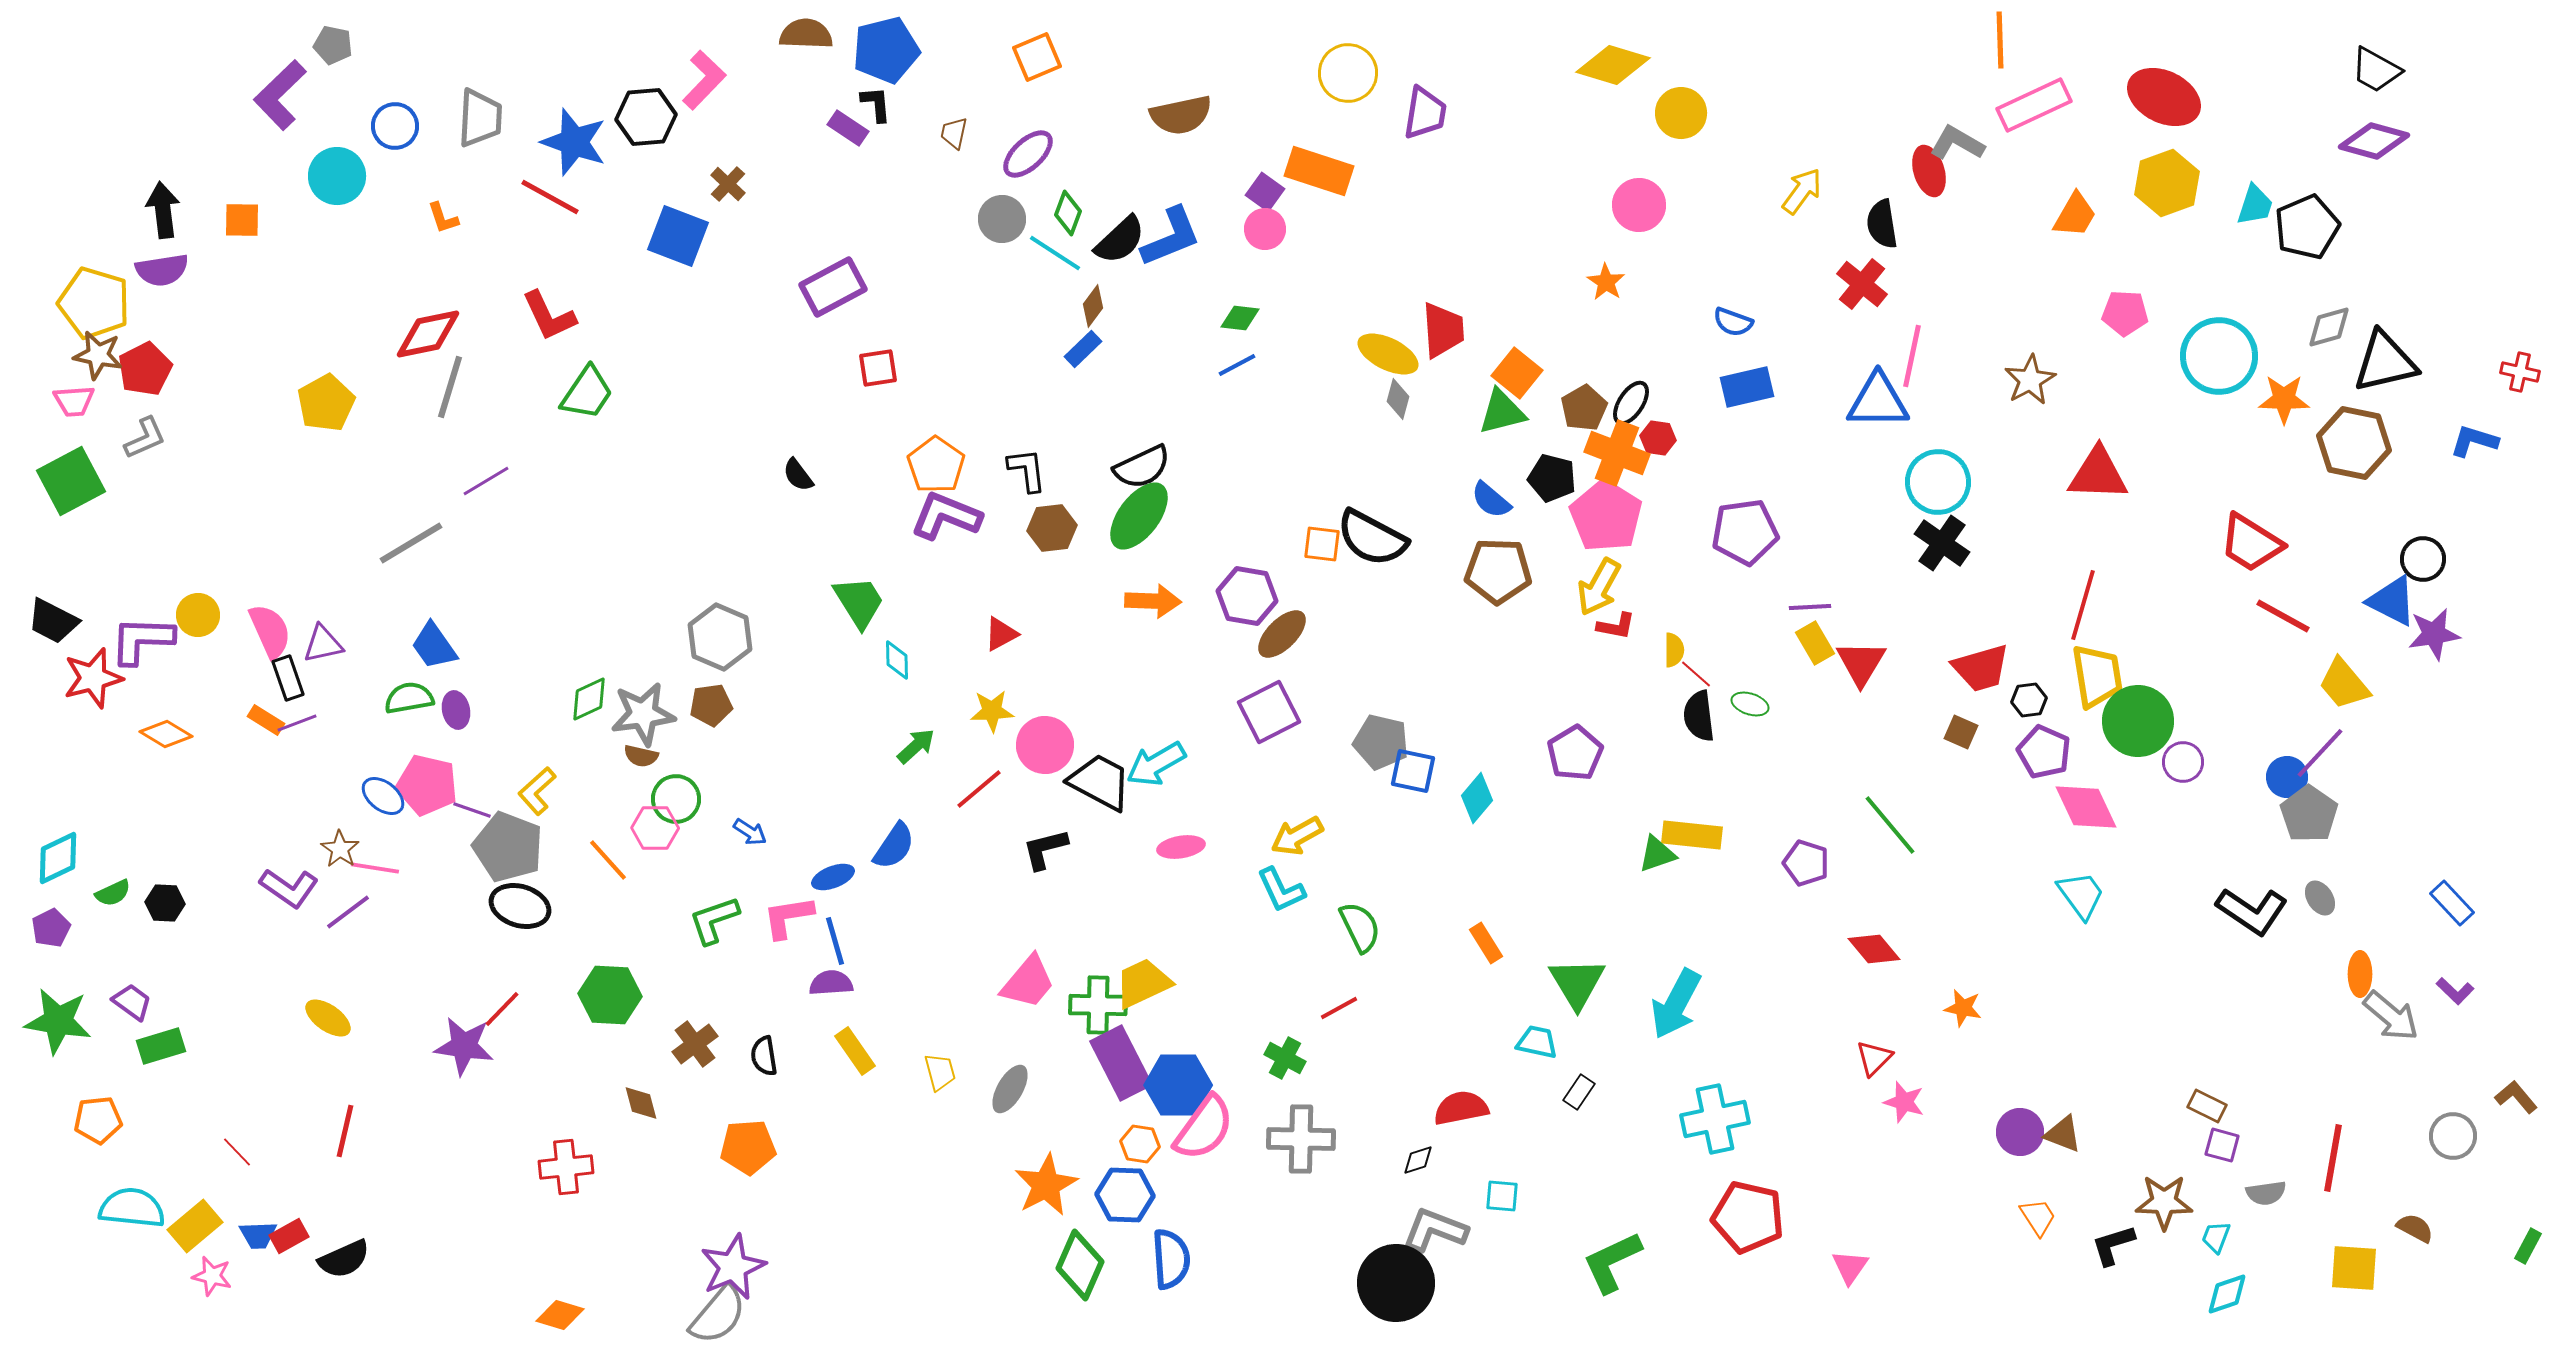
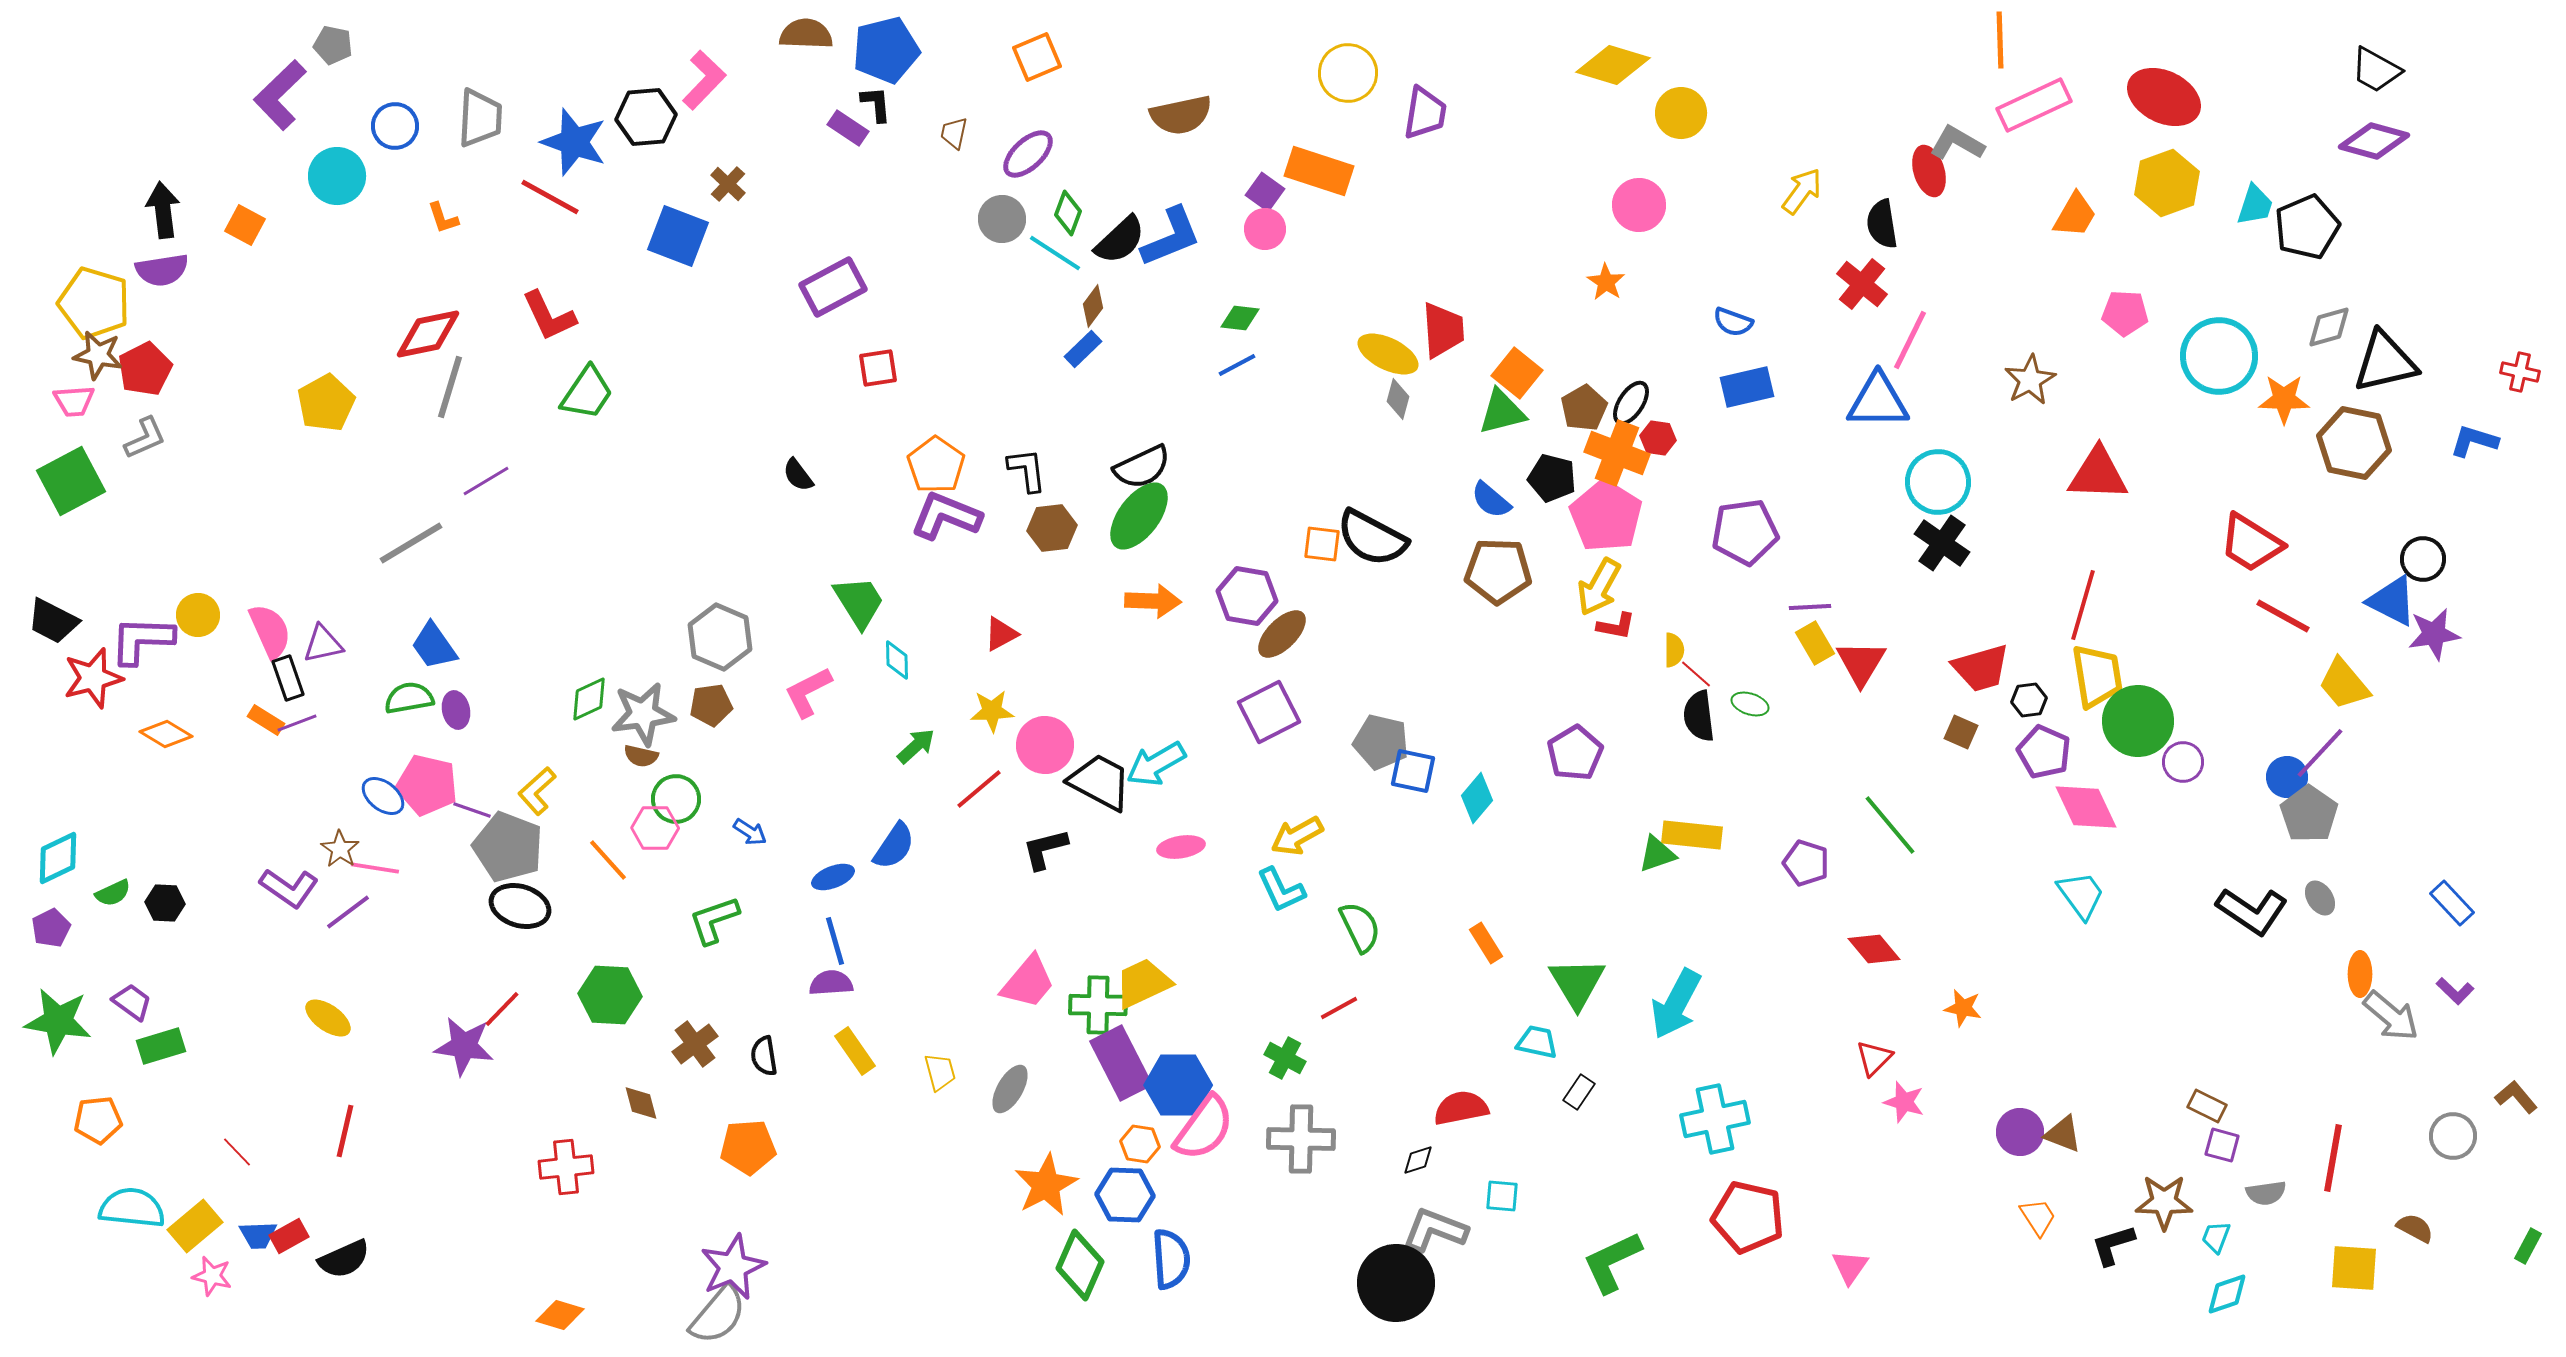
orange square at (242, 220): moved 3 px right, 5 px down; rotated 27 degrees clockwise
pink line at (1912, 356): moved 2 px left, 16 px up; rotated 14 degrees clockwise
pink L-shape at (788, 917): moved 20 px right, 225 px up; rotated 18 degrees counterclockwise
